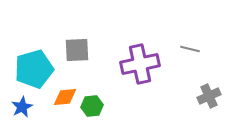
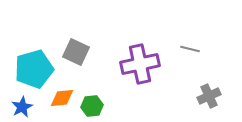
gray square: moved 1 px left, 2 px down; rotated 28 degrees clockwise
orange diamond: moved 3 px left, 1 px down
